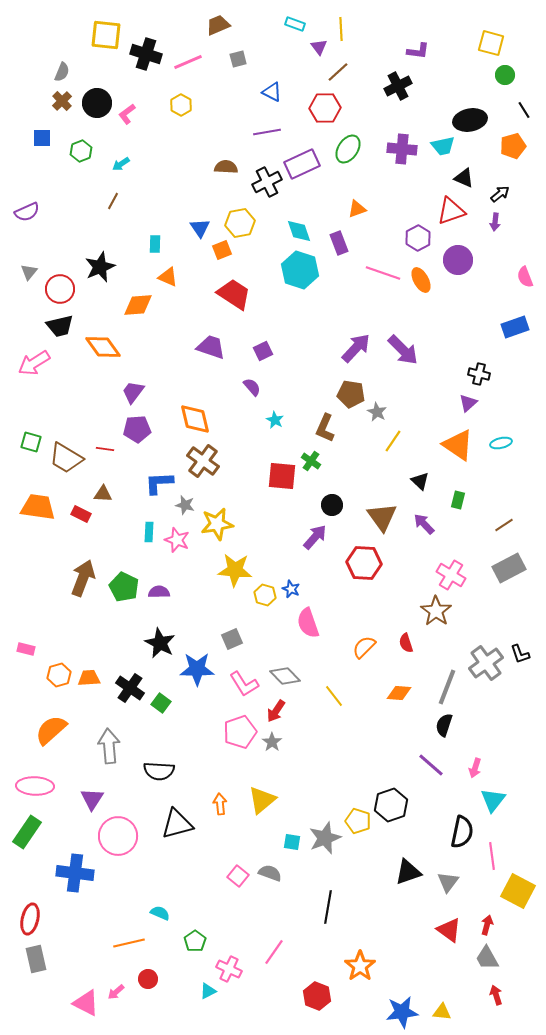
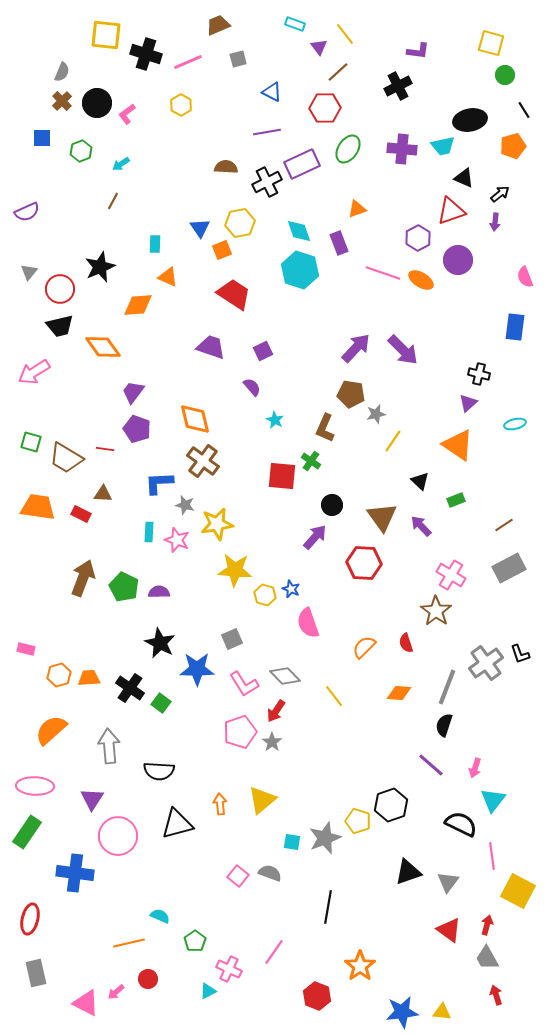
yellow line at (341, 29): moved 4 px right, 5 px down; rotated 35 degrees counterclockwise
orange ellipse at (421, 280): rotated 30 degrees counterclockwise
blue rectangle at (515, 327): rotated 64 degrees counterclockwise
pink arrow at (34, 363): moved 9 px down
gray star at (377, 412): moved 1 px left, 2 px down; rotated 30 degrees clockwise
purple pentagon at (137, 429): rotated 24 degrees clockwise
cyan ellipse at (501, 443): moved 14 px right, 19 px up
green rectangle at (458, 500): moved 2 px left; rotated 54 degrees clockwise
purple arrow at (424, 524): moved 3 px left, 2 px down
black semicircle at (462, 832): moved 1 px left, 8 px up; rotated 76 degrees counterclockwise
cyan semicircle at (160, 913): moved 3 px down
gray rectangle at (36, 959): moved 14 px down
